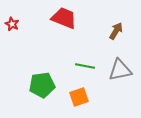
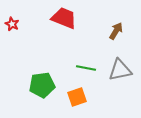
green line: moved 1 px right, 2 px down
orange square: moved 2 px left
